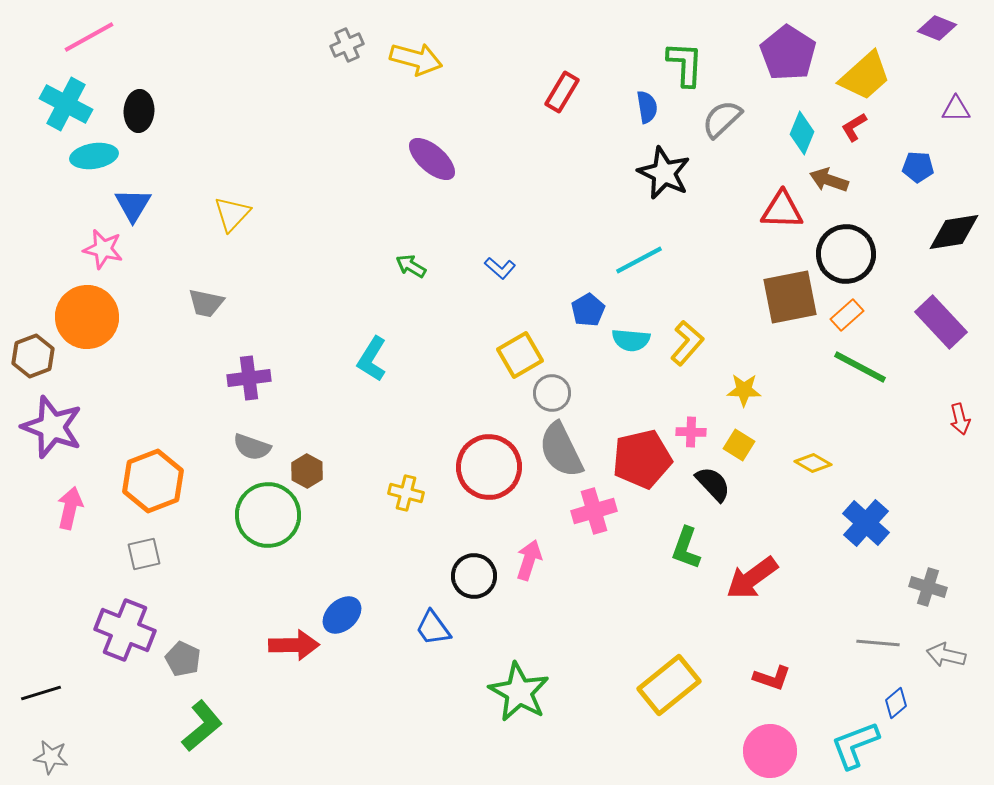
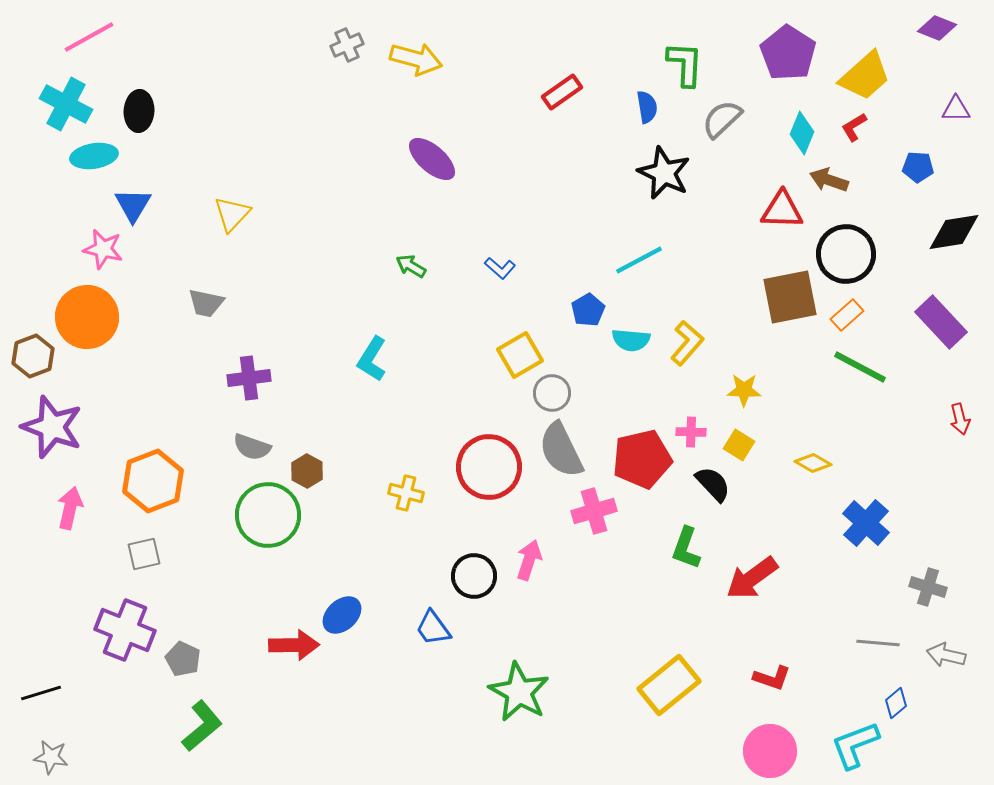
red rectangle at (562, 92): rotated 24 degrees clockwise
